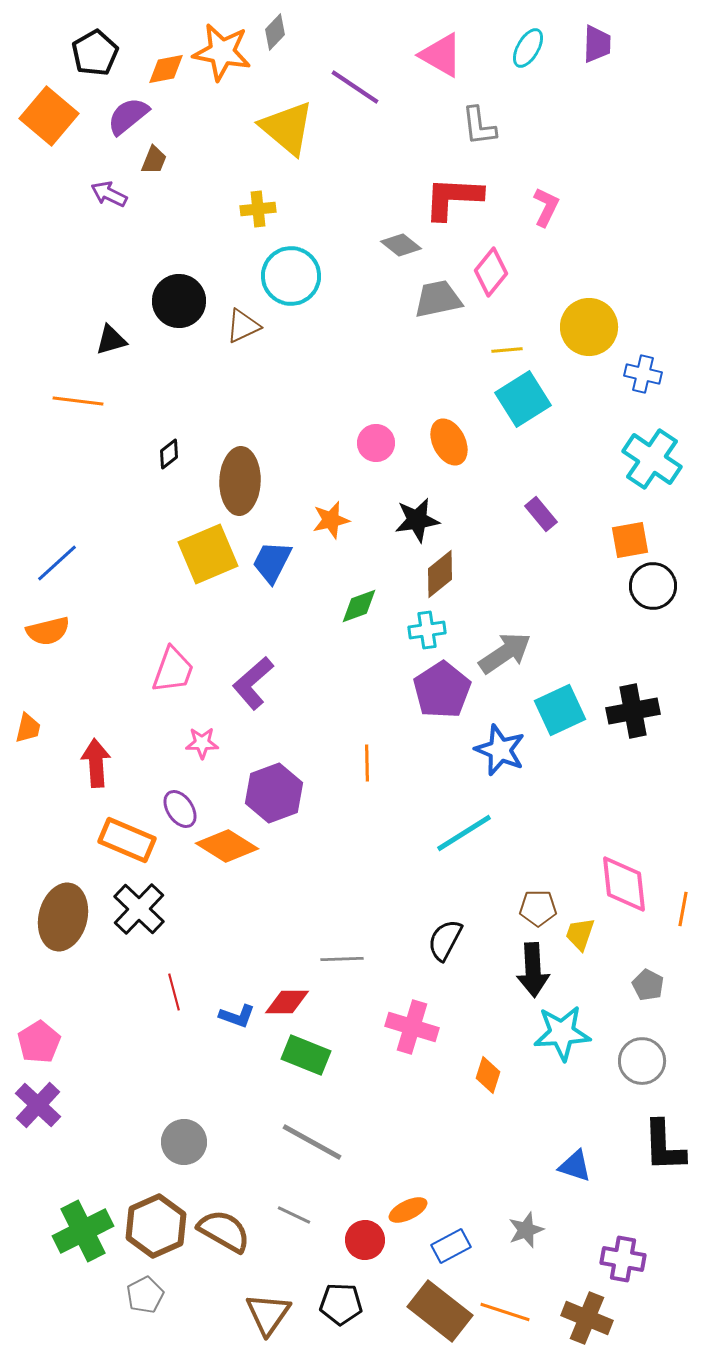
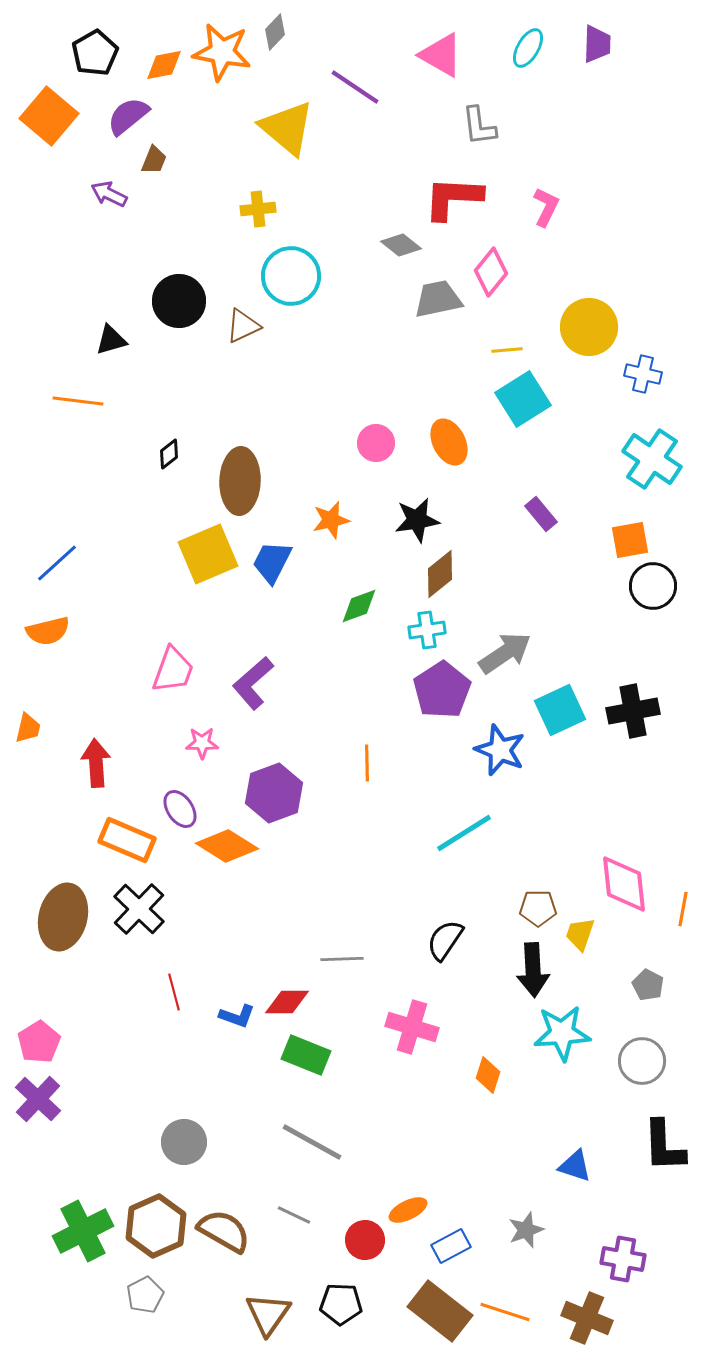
orange diamond at (166, 69): moved 2 px left, 4 px up
black semicircle at (445, 940): rotated 6 degrees clockwise
purple cross at (38, 1105): moved 6 px up
